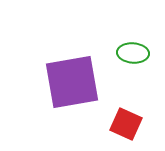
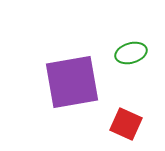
green ellipse: moved 2 px left; rotated 20 degrees counterclockwise
